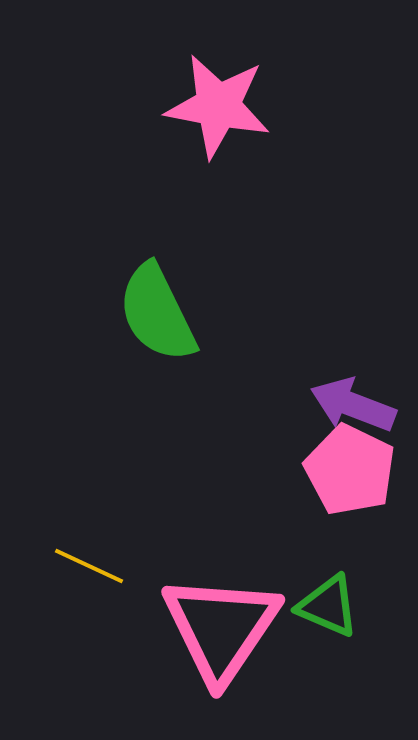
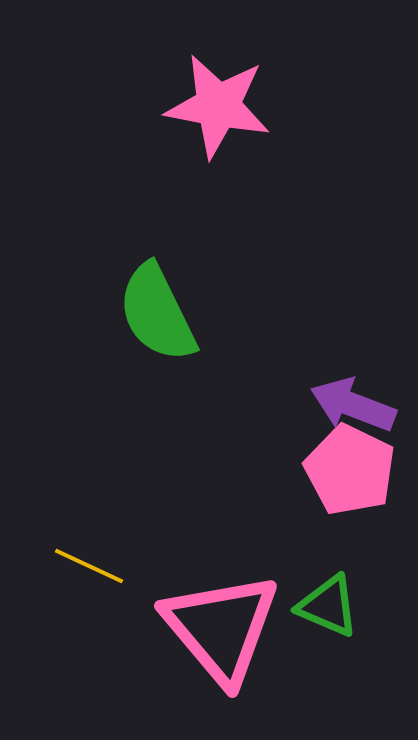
pink triangle: rotated 14 degrees counterclockwise
